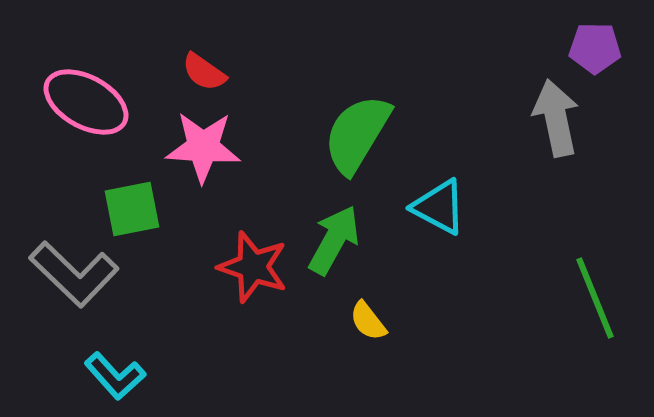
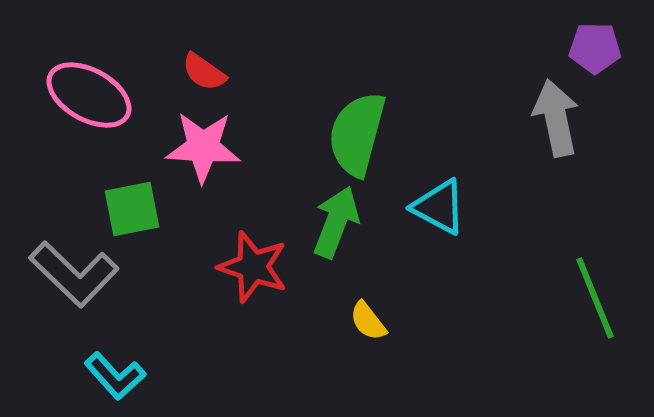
pink ellipse: moved 3 px right, 7 px up
green semicircle: rotated 16 degrees counterclockwise
green arrow: moved 2 px right, 18 px up; rotated 8 degrees counterclockwise
